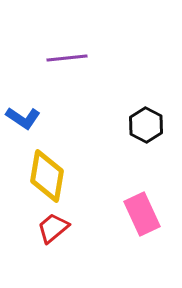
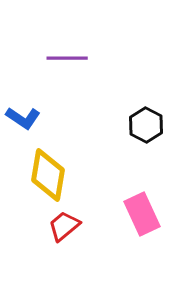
purple line: rotated 6 degrees clockwise
yellow diamond: moved 1 px right, 1 px up
red trapezoid: moved 11 px right, 2 px up
